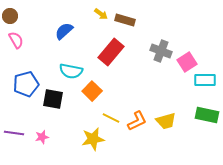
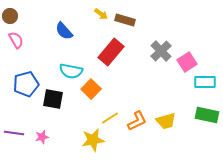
blue semicircle: rotated 90 degrees counterclockwise
gray cross: rotated 25 degrees clockwise
cyan rectangle: moved 2 px down
orange square: moved 1 px left, 2 px up
yellow line: moved 1 px left; rotated 60 degrees counterclockwise
yellow star: moved 1 px down
